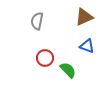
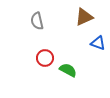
gray semicircle: rotated 24 degrees counterclockwise
blue triangle: moved 11 px right, 3 px up
green semicircle: rotated 18 degrees counterclockwise
